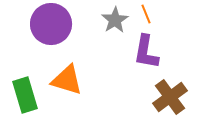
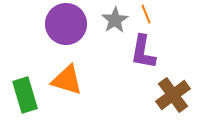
purple circle: moved 15 px right
purple L-shape: moved 3 px left
brown cross: moved 3 px right, 2 px up
